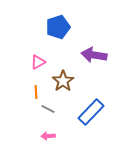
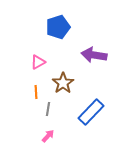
brown star: moved 2 px down
gray line: rotated 72 degrees clockwise
pink arrow: rotated 136 degrees clockwise
